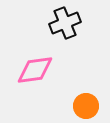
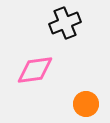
orange circle: moved 2 px up
